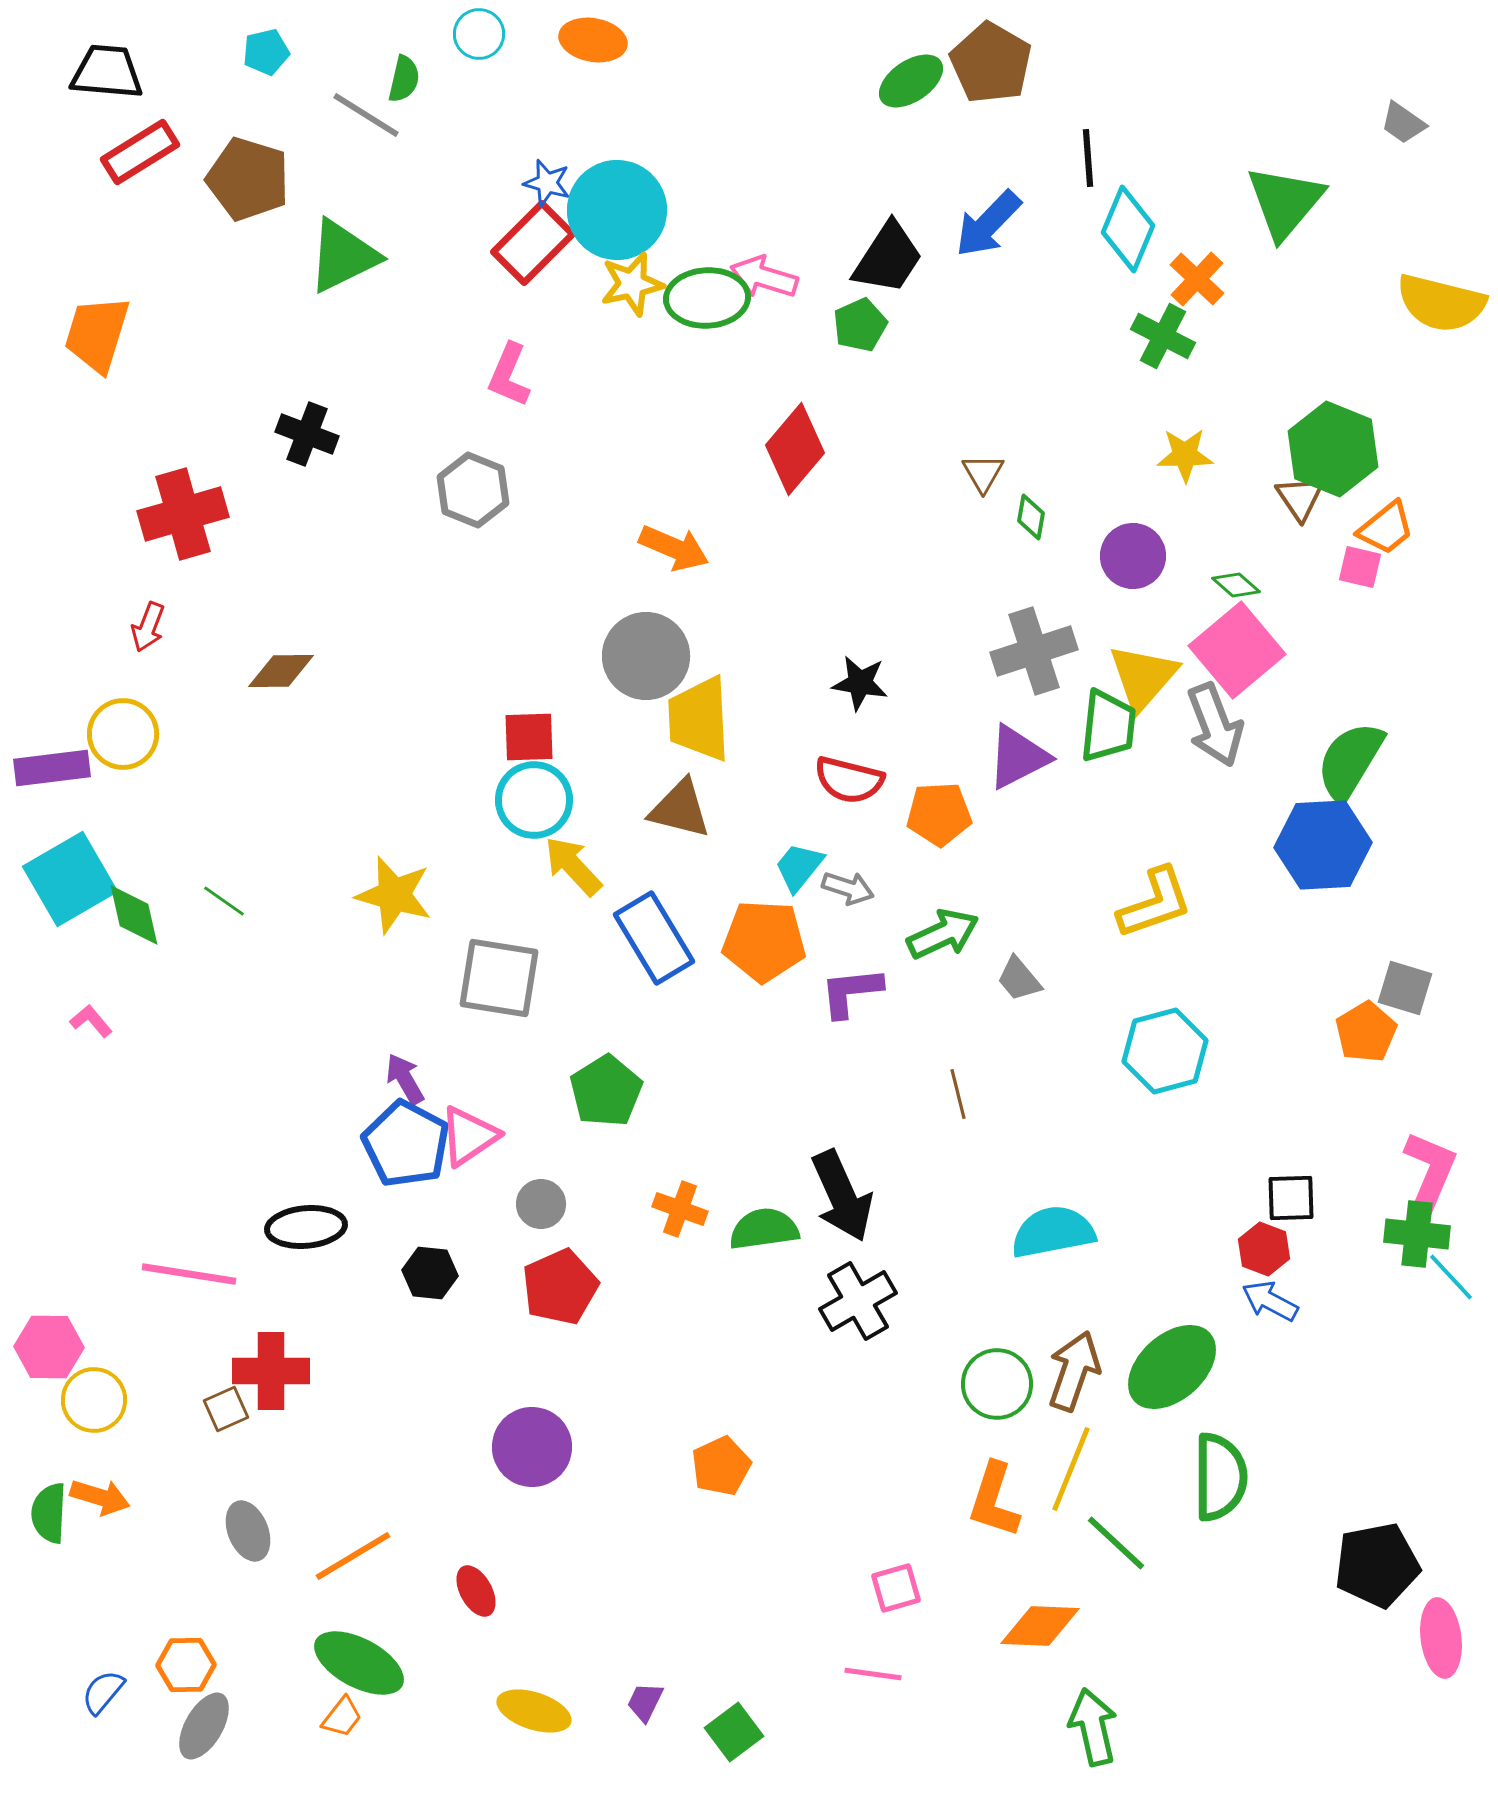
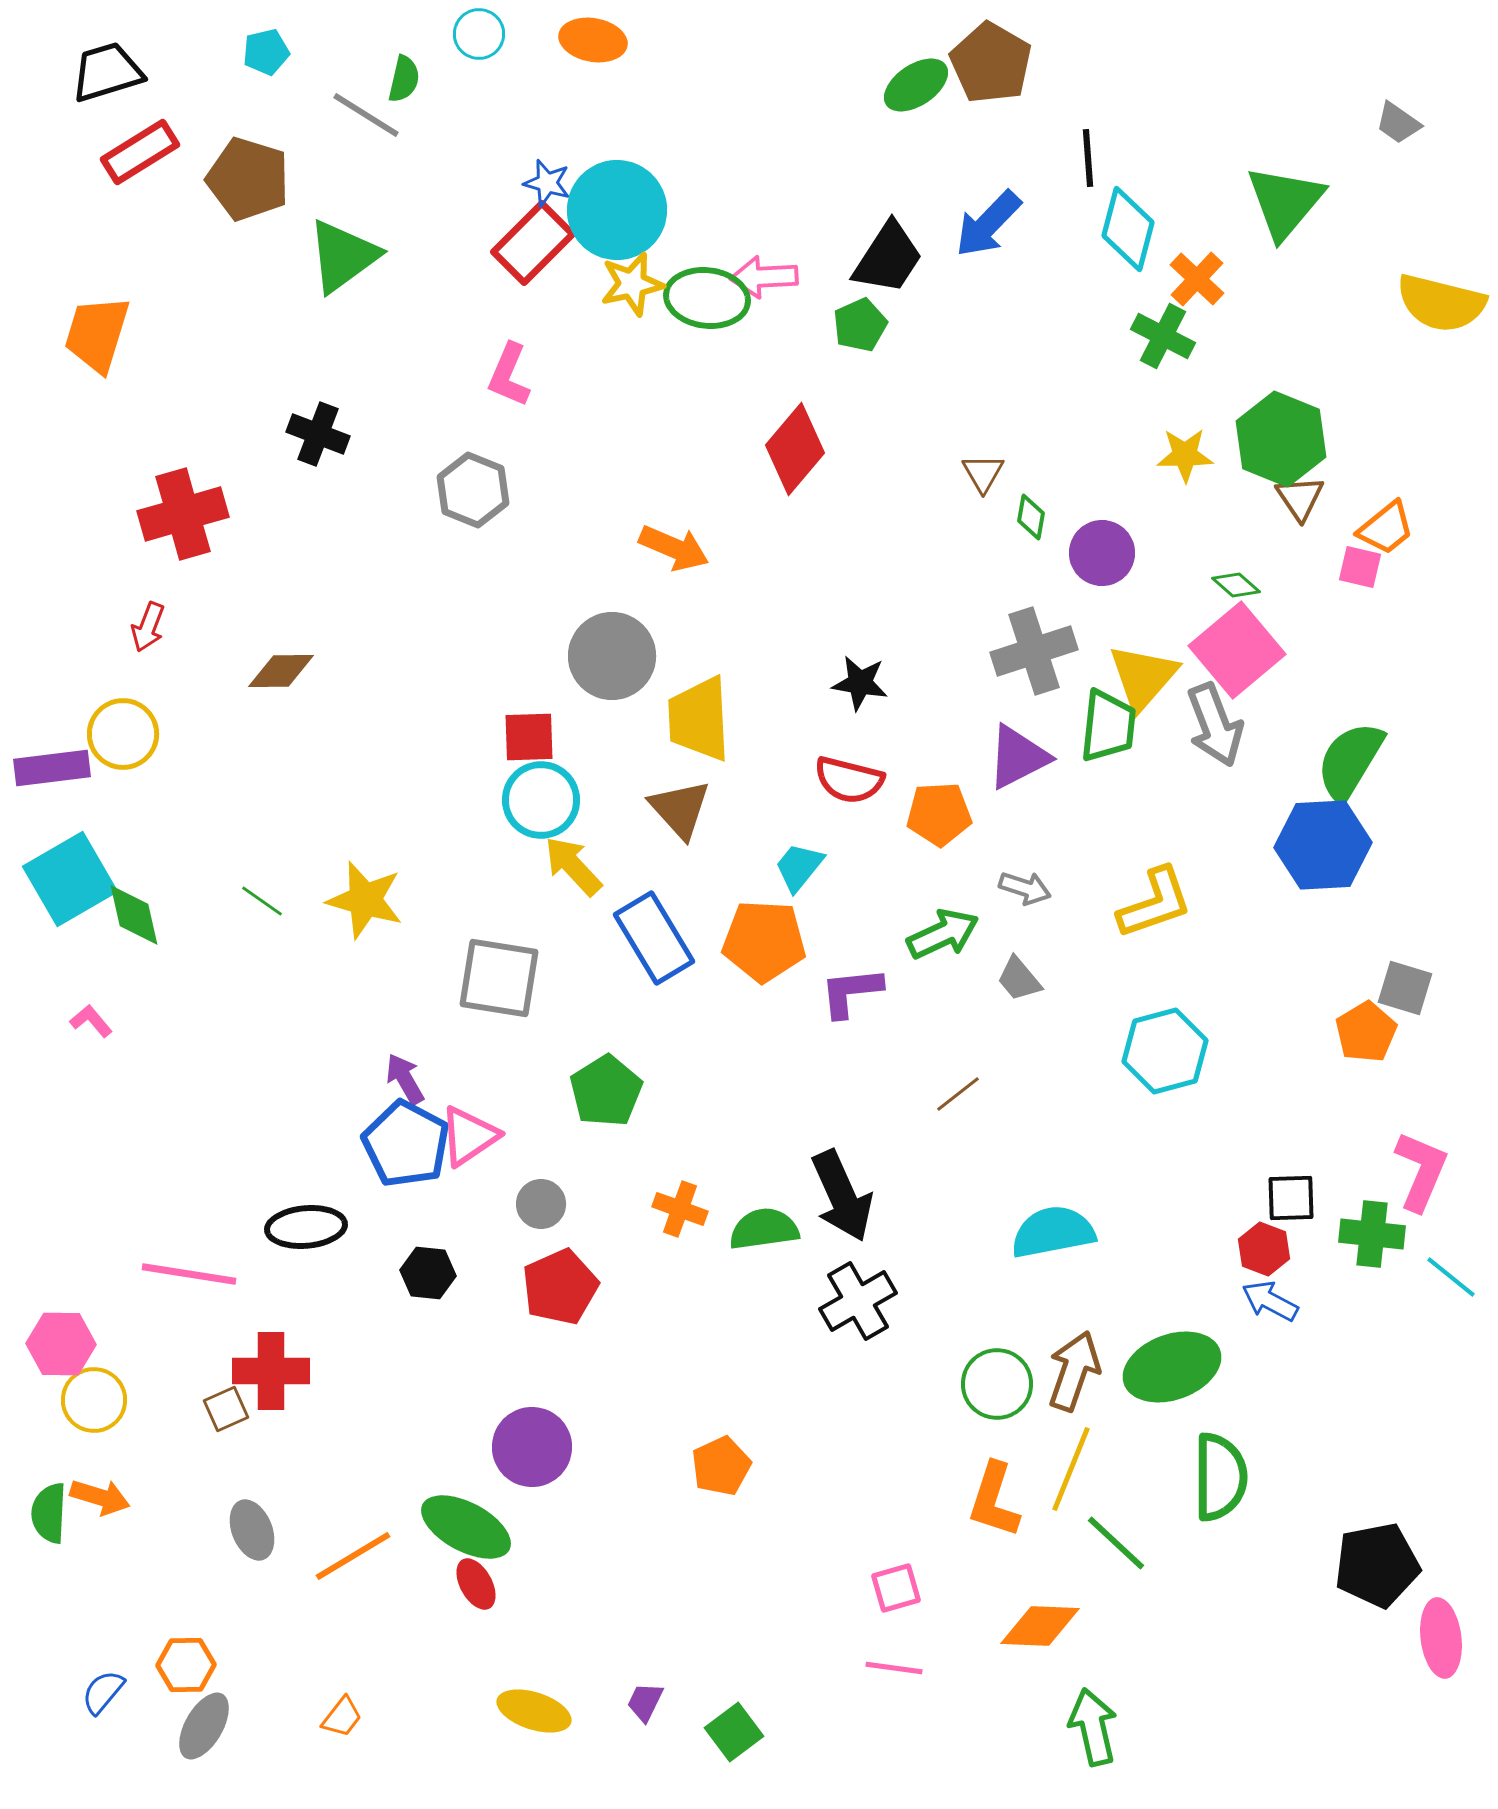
black trapezoid at (107, 72): rotated 22 degrees counterclockwise
green ellipse at (911, 81): moved 5 px right, 4 px down
gray trapezoid at (1403, 123): moved 5 px left
cyan diamond at (1128, 229): rotated 8 degrees counterclockwise
green triangle at (343, 256): rotated 10 degrees counterclockwise
pink arrow at (764, 277): rotated 20 degrees counterclockwise
green ellipse at (707, 298): rotated 10 degrees clockwise
black cross at (307, 434): moved 11 px right
green hexagon at (1333, 449): moved 52 px left, 10 px up
purple circle at (1133, 556): moved 31 px left, 3 px up
gray circle at (646, 656): moved 34 px left
cyan circle at (534, 800): moved 7 px right
brown triangle at (680, 809): rotated 34 degrees clockwise
gray arrow at (848, 888): moved 177 px right
yellow star at (394, 895): moved 29 px left, 5 px down
green line at (224, 901): moved 38 px right
brown line at (958, 1094): rotated 66 degrees clockwise
pink L-shape at (1430, 1171): moved 9 px left
green cross at (1417, 1234): moved 45 px left
black hexagon at (430, 1273): moved 2 px left
cyan line at (1451, 1277): rotated 8 degrees counterclockwise
pink hexagon at (49, 1347): moved 12 px right, 3 px up
green ellipse at (1172, 1367): rotated 22 degrees clockwise
gray ellipse at (248, 1531): moved 4 px right, 1 px up
red ellipse at (476, 1591): moved 7 px up
green ellipse at (359, 1663): moved 107 px right, 136 px up
pink line at (873, 1674): moved 21 px right, 6 px up
